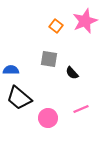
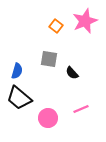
blue semicircle: moved 6 px right, 1 px down; rotated 105 degrees clockwise
